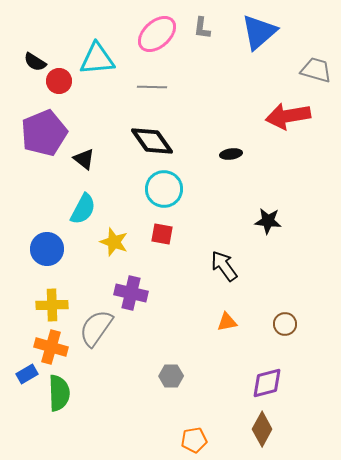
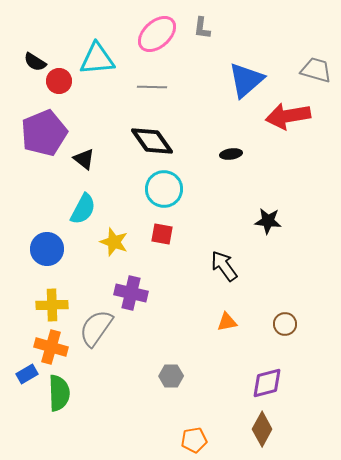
blue triangle: moved 13 px left, 48 px down
